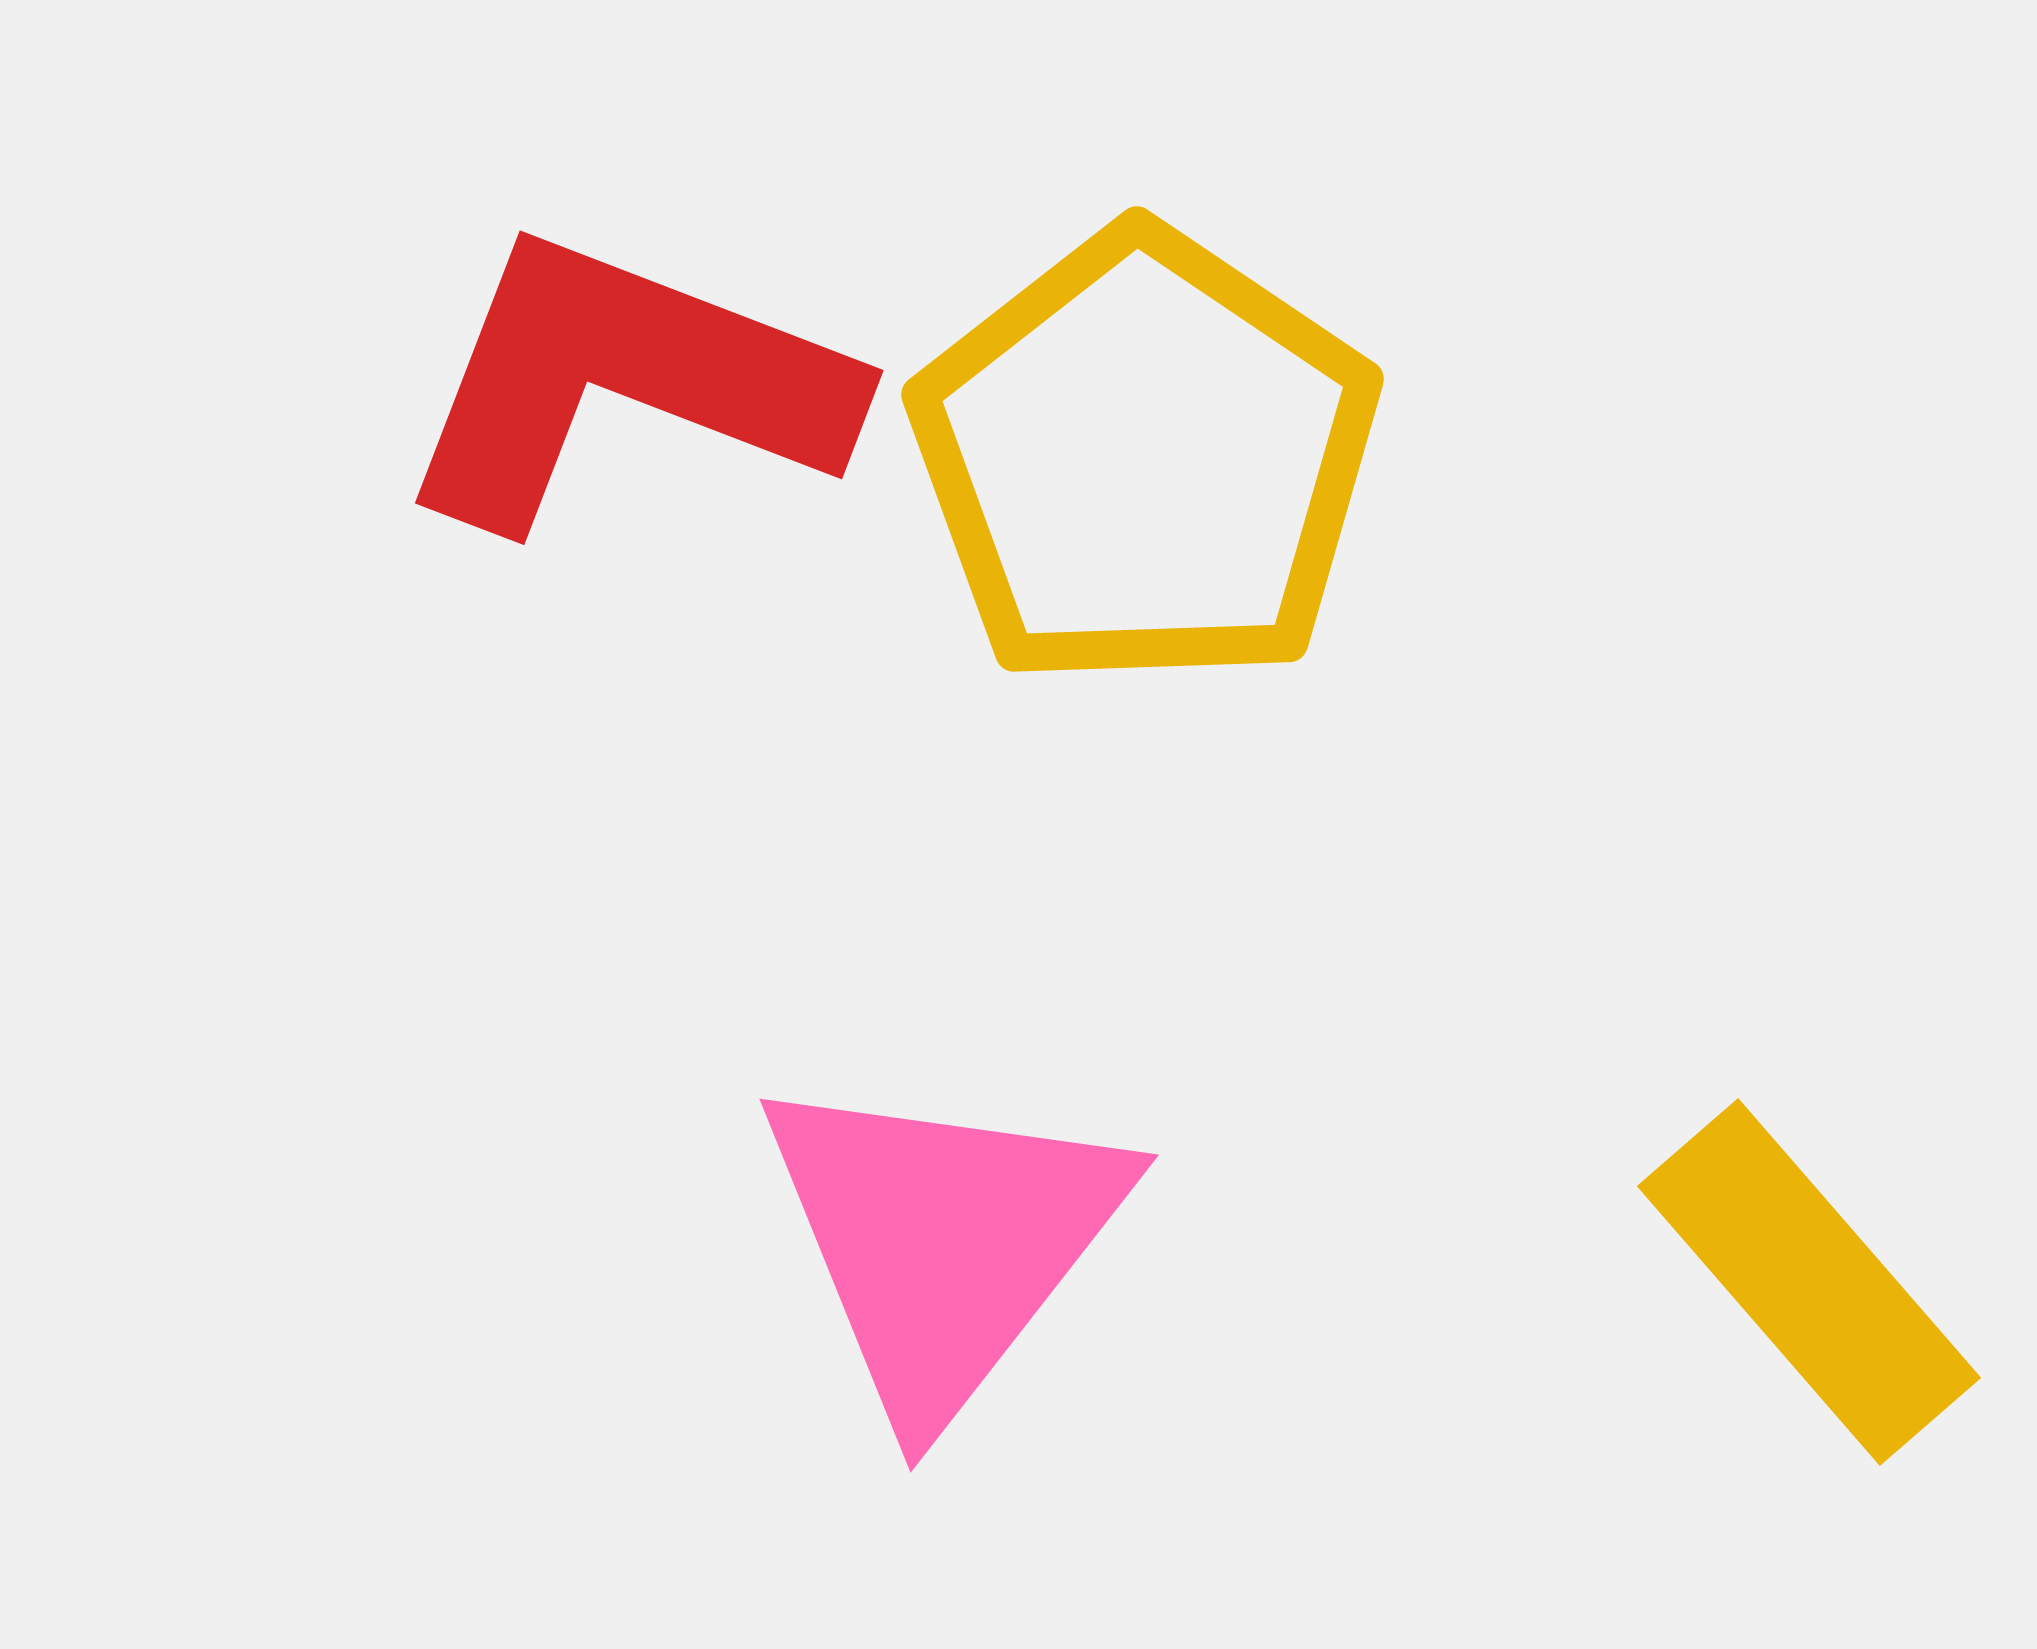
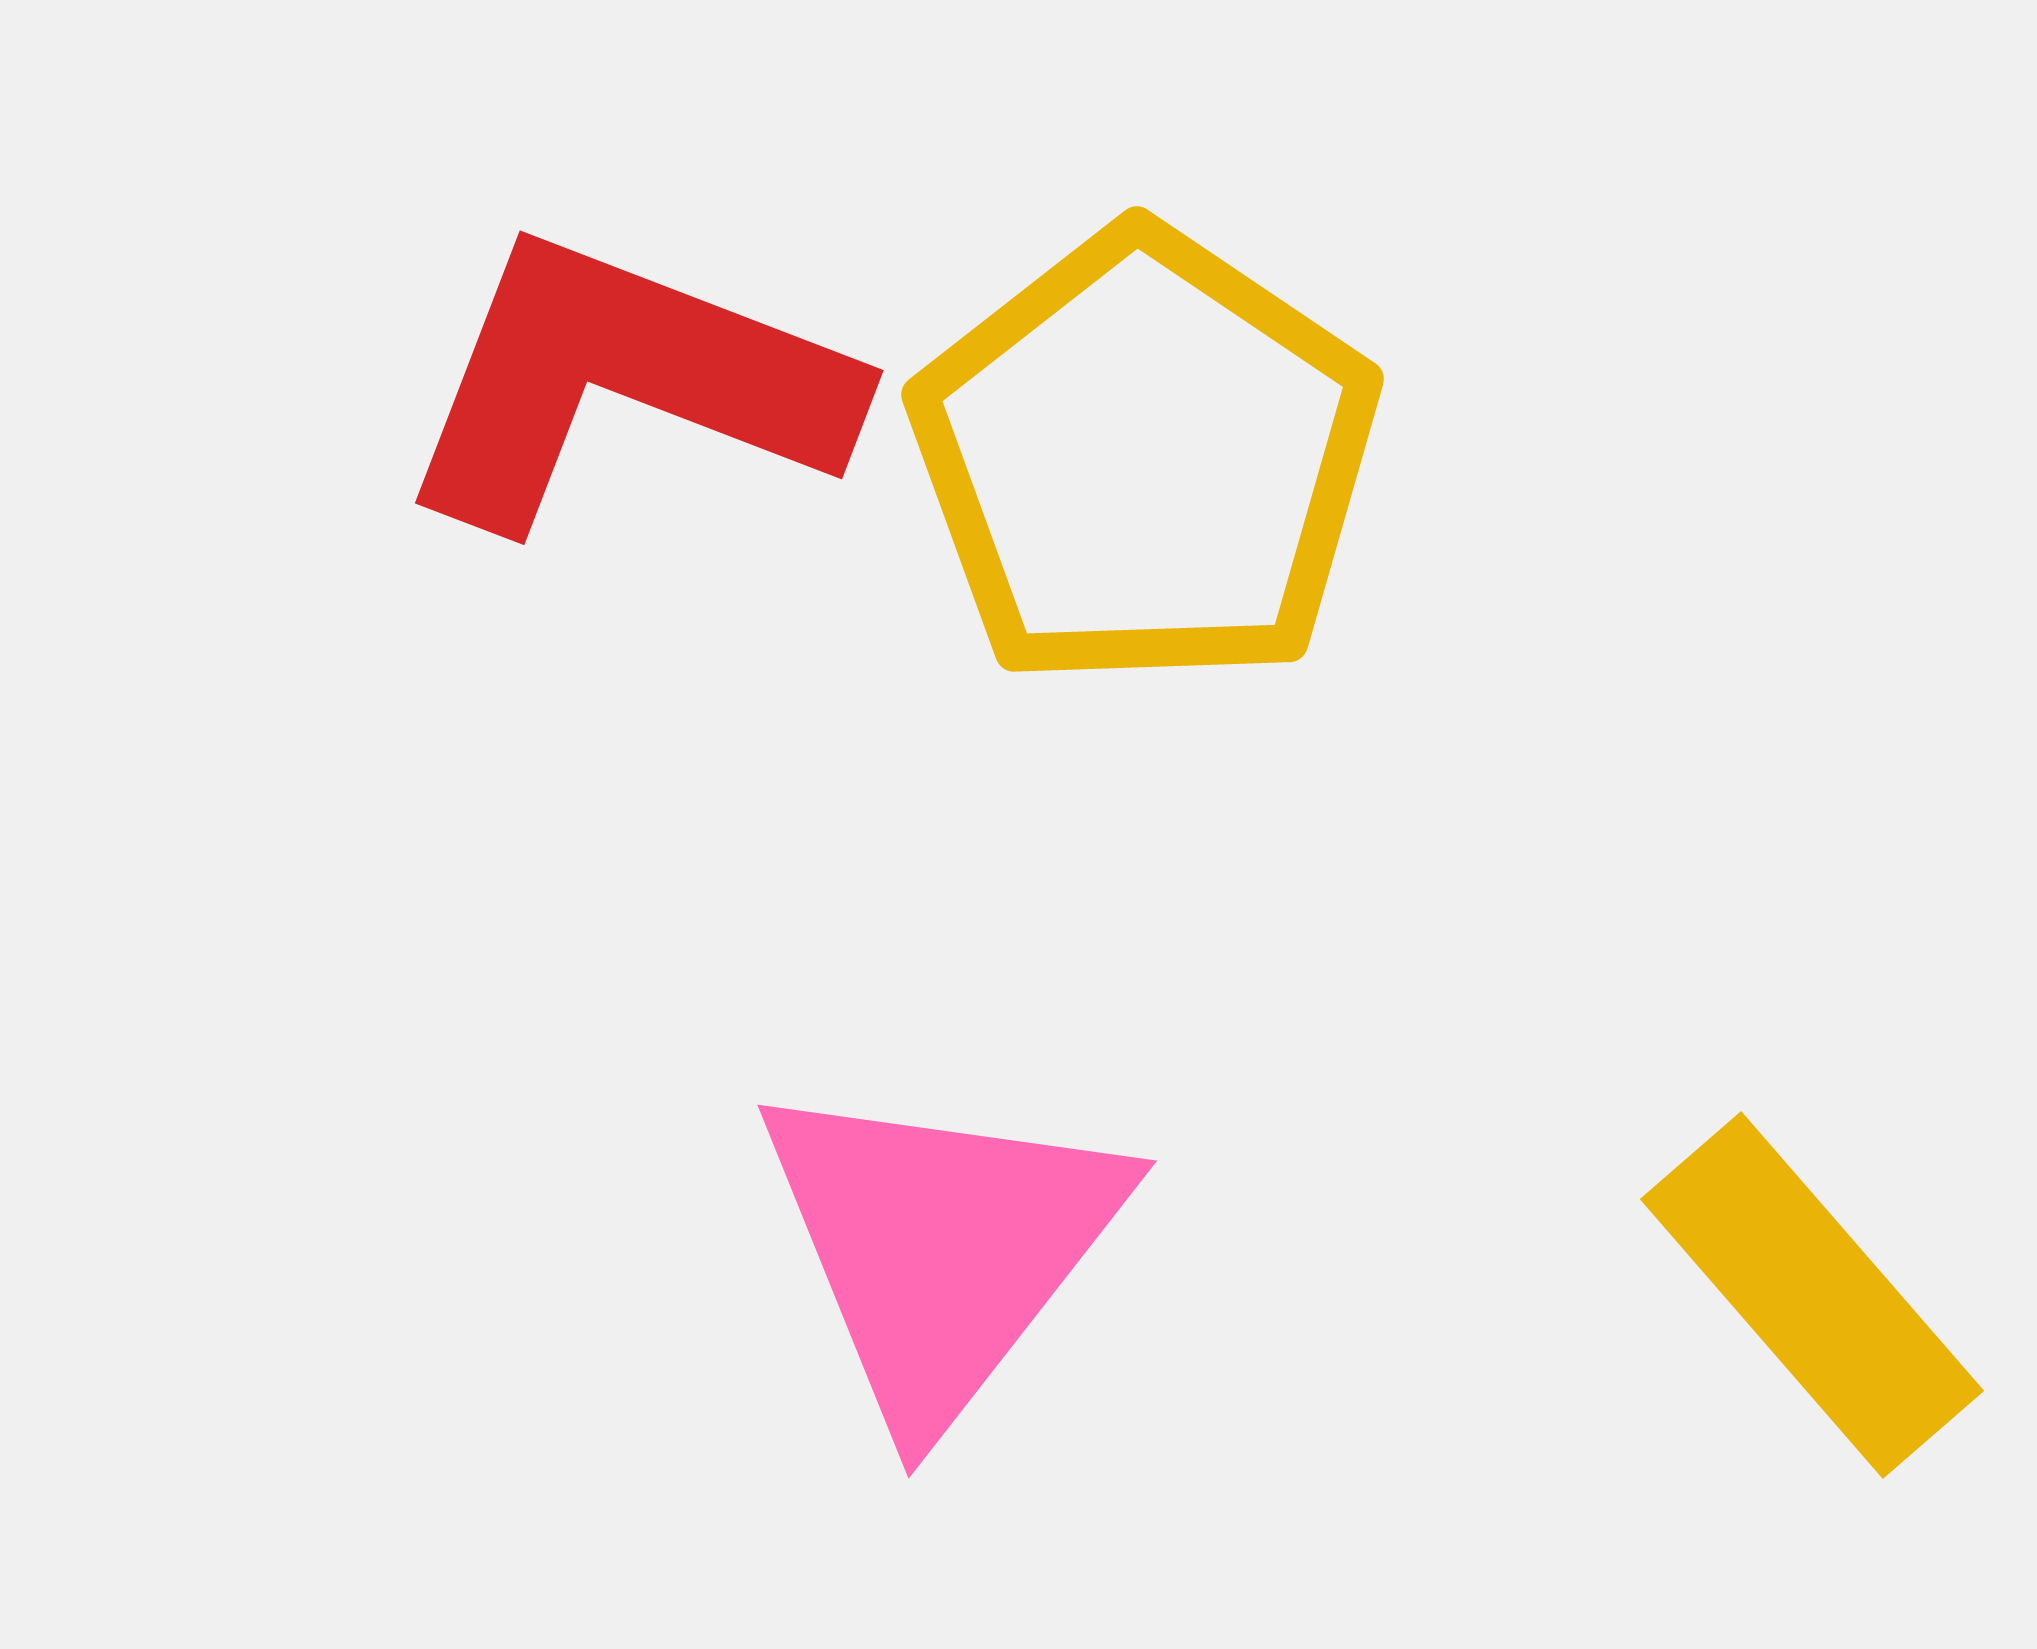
pink triangle: moved 2 px left, 6 px down
yellow rectangle: moved 3 px right, 13 px down
